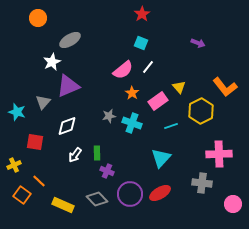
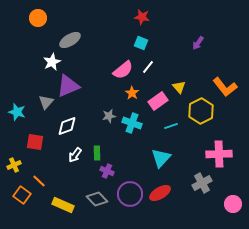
red star: moved 3 px down; rotated 28 degrees counterclockwise
purple arrow: rotated 104 degrees clockwise
gray triangle: moved 3 px right
gray cross: rotated 36 degrees counterclockwise
